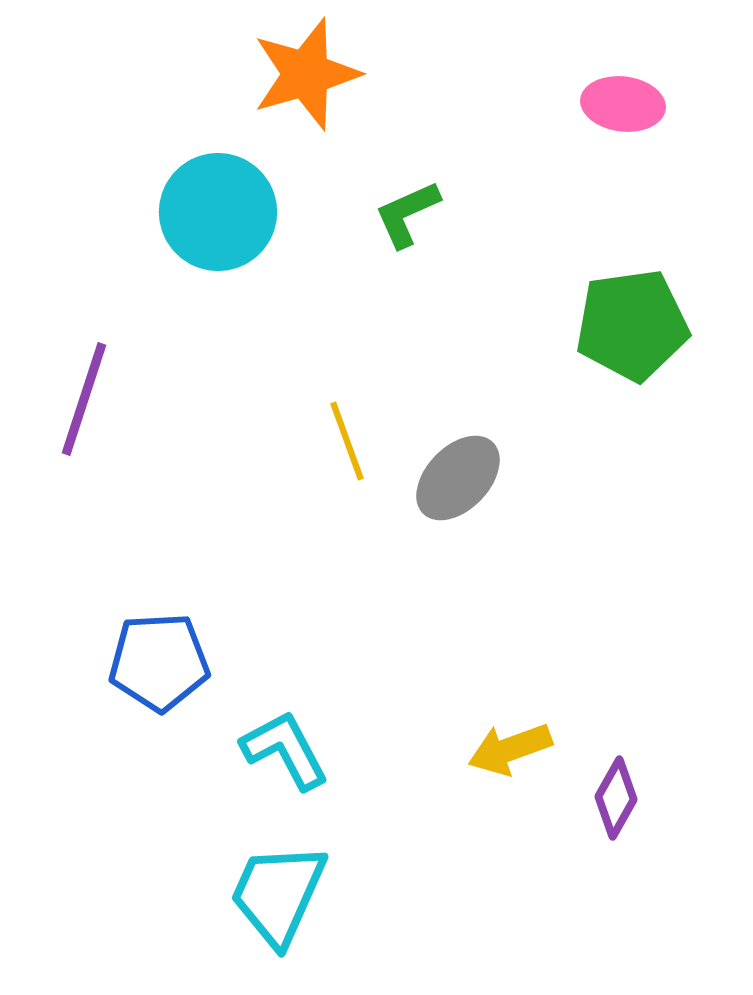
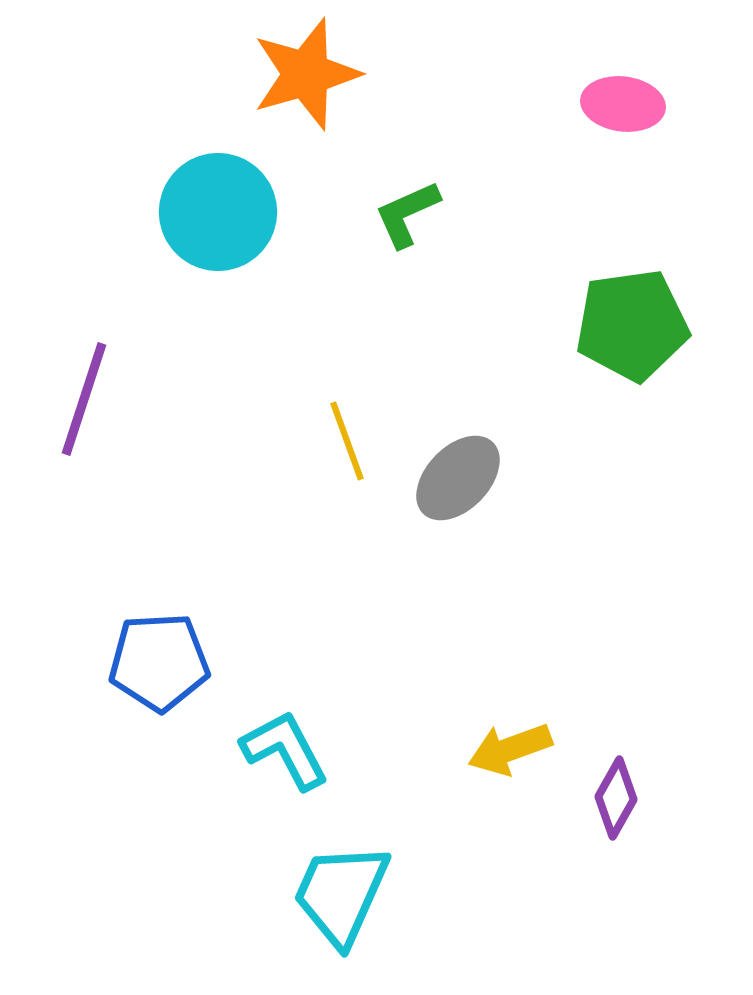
cyan trapezoid: moved 63 px right
